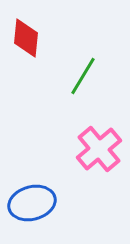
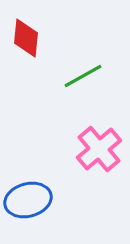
green line: rotated 30 degrees clockwise
blue ellipse: moved 4 px left, 3 px up
